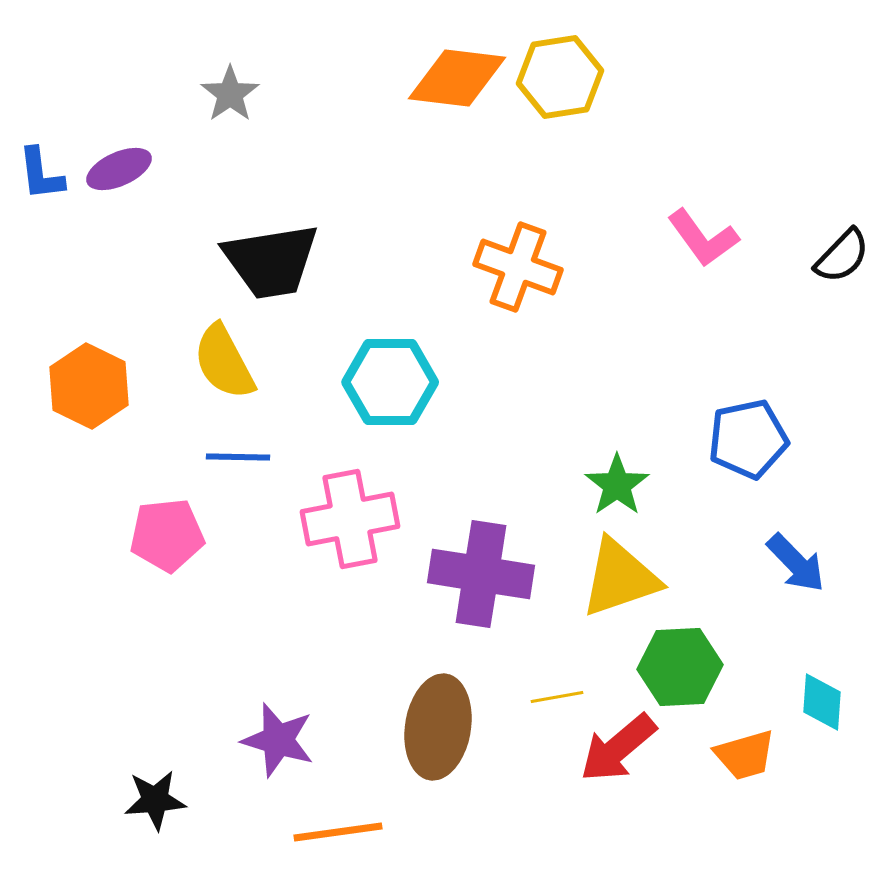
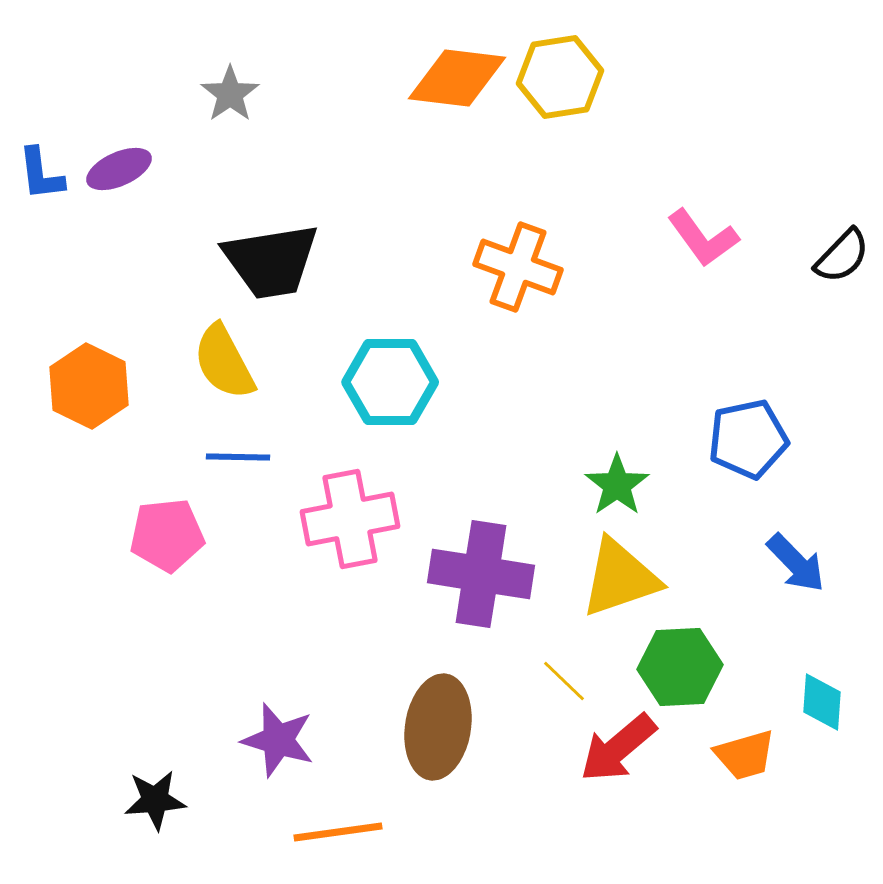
yellow line: moved 7 px right, 16 px up; rotated 54 degrees clockwise
